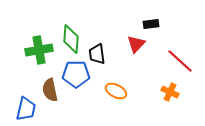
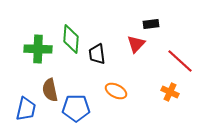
green cross: moved 1 px left, 1 px up; rotated 12 degrees clockwise
blue pentagon: moved 34 px down
